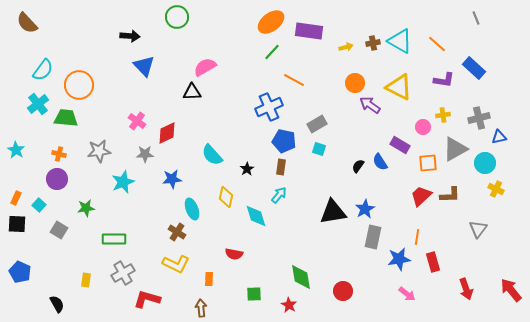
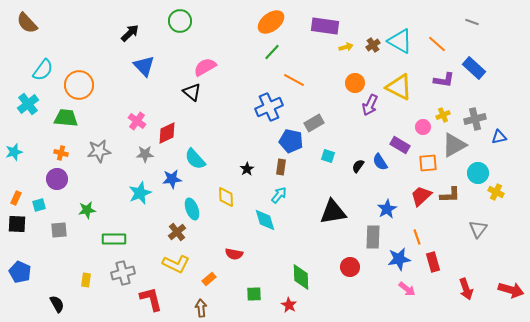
green circle at (177, 17): moved 3 px right, 4 px down
gray line at (476, 18): moved 4 px left, 4 px down; rotated 48 degrees counterclockwise
purple rectangle at (309, 31): moved 16 px right, 5 px up
black arrow at (130, 36): moved 3 px up; rotated 48 degrees counterclockwise
brown cross at (373, 43): moved 2 px down; rotated 24 degrees counterclockwise
black triangle at (192, 92): rotated 42 degrees clockwise
cyan cross at (38, 104): moved 10 px left
purple arrow at (370, 105): rotated 100 degrees counterclockwise
yellow cross at (443, 115): rotated 16 degrees counterclockwise
gray cross at (479, 118): moved 4 px left, 1 px down
gray rectangle at (317, 124): moved 3 px left, 1 px up
blue pentagon at (284, 141): moved 7 px right
cyan square at (319, 149): moved 9 px right, 7 px down
gray triangle at (455, 149): moved 1 px left, 4 px up
cyan star at (16, 150): moved 2 px left, 2 px down; rotated 24 degrees clockwise
orange cross at (59, 154): moved 2 px right, 1 px up
cyan semicircle at (212, 155): moved 17 px left, 4 px down
cyan circle at (485, 163): moved 7 px left, 10 px down
cyan star at (123, 182): moved 17 px right, 11 px down
yellow cross at (496, 189): moved 3 px down
yellow diamond at (226, 197): rotated 15 degrees counterclockwise
cyan square at (39, 205): rotated 32 degrees clockwise
green star at (86, 208): moved 1 px right, 2 px down
blue star at (365, 209): moved 22 px right
cyan diamond at (256, 216): moved 9 px right, 4 px down
gray square at (59, 230): rotated 36 degrees counterclockwise
brown cross at (177, 232): rotated 18 degrees clockwise
gray rectangle at (373, 237): rotated 10 degrees counterclockwise
orange line at (417, 237): rotated 28 degrees counterclockwise
gray cross at (123, 273): rotated 15 degrees clockwise
green diamond at (301, 277): rotated 8 degrees clockwise
orange rectangle at (209, 279): rotated 48 degrees clockwise
red arrow at (511, 290): rotated 145 degrees clockwise
red circle at (343, 291): moved 7 px right, 24 px up
pink arrow at (407, 294): moved 5 px up
red L-shape at (147, 299): moved 4 px right; rotated 60 degrees clockwise
